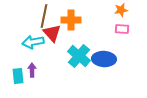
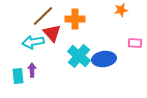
brown line: moved 1 px left; rotated 35 degrees clockwise
orange cross: moved 4 px right, 1 px up
pink rectangle: moved 13 px right, 14 px down
blue ellipse: rotated 10 degrees counterclockwise
